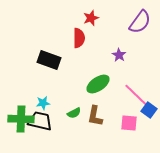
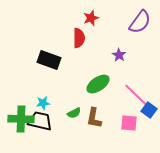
brown L-shape: moved 1 px left, 2 px down
